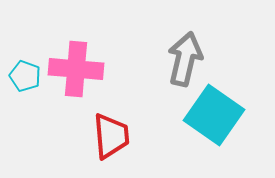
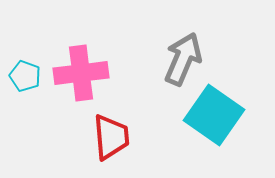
gray arrow: moved 2 px left; rotated 10 degrees clockwise
pink cross: moved 5 px right, 4 px down; rotated 12 degrees counterclockwise
red trapezoid: moved 1 px down
